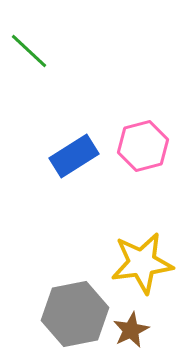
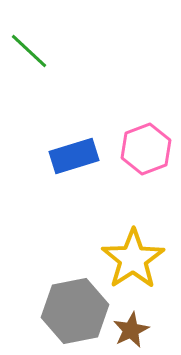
pink hexagon: moved 3 px right, 3 px down; rotated 6 degrees counterclockwise
blue rectangle: rotated 15 degrees clockwise
yellow star: moved 9 px left, 4 px up; rotated 26 degrees counterclockwise
gray hexagon: moved 3 px up
